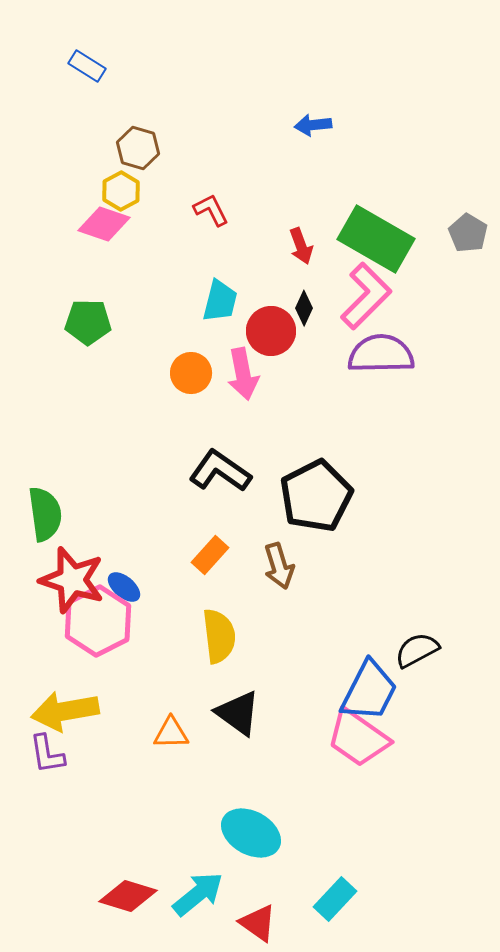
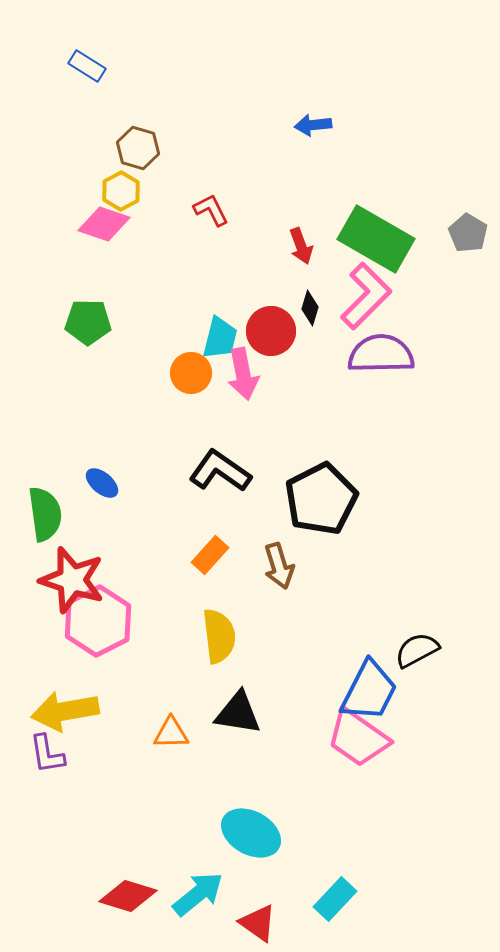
cyan trapezoid: moved 37 px down
black diamond: moved 6 px right; rotated 8 degrees counterclockwise
black pentagon: moved 5 px right, 3 px down
blue ellipse: moved 22 px left, 104 px up
black triangle: rotated 27 degrees counterclockwise
